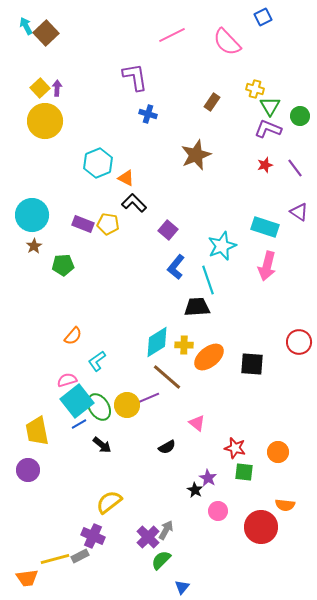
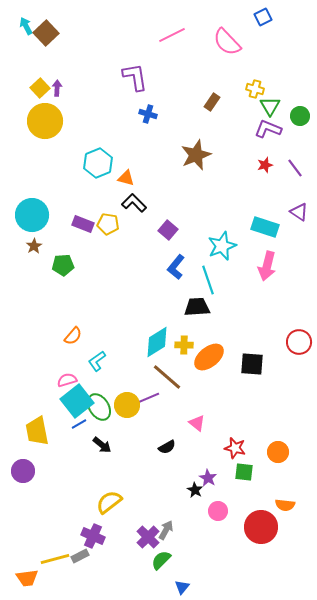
orange triangle at (126, 178): rotated 12 degrees counterclockwise
purple circle at (28, 470): moved 5 px left, 1 px down
